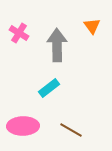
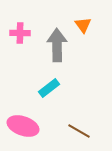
orange triangle: moved 9 px left, 1 px up
pink cross: moved 1 px right; rotated 30 degrees counterclockwise
pink ellipse: rotated 20 degrees clockwise
brown line: moved 8 px right, 1 px down
